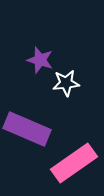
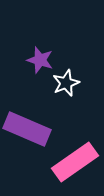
white star: rotated 16 degrees counterclockwise
pink rectangle: moved 1 px right, 1 px up
